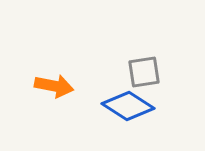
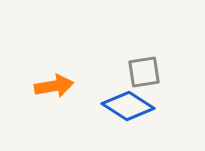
orange arrow: rotated 21 degrees counterclockwise
